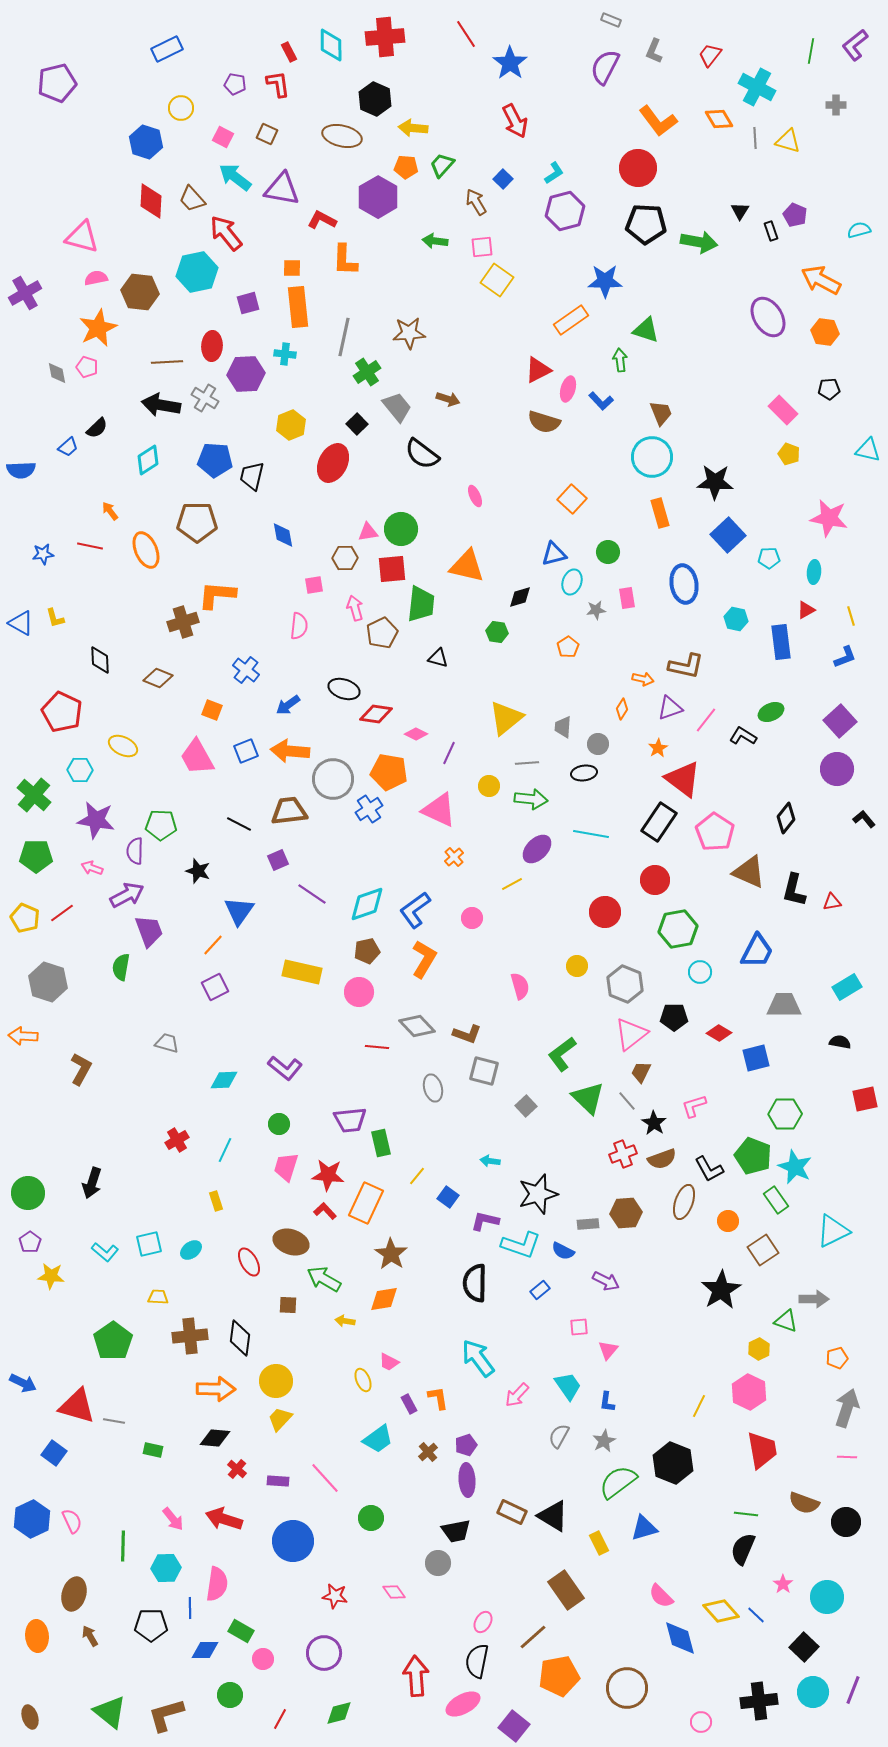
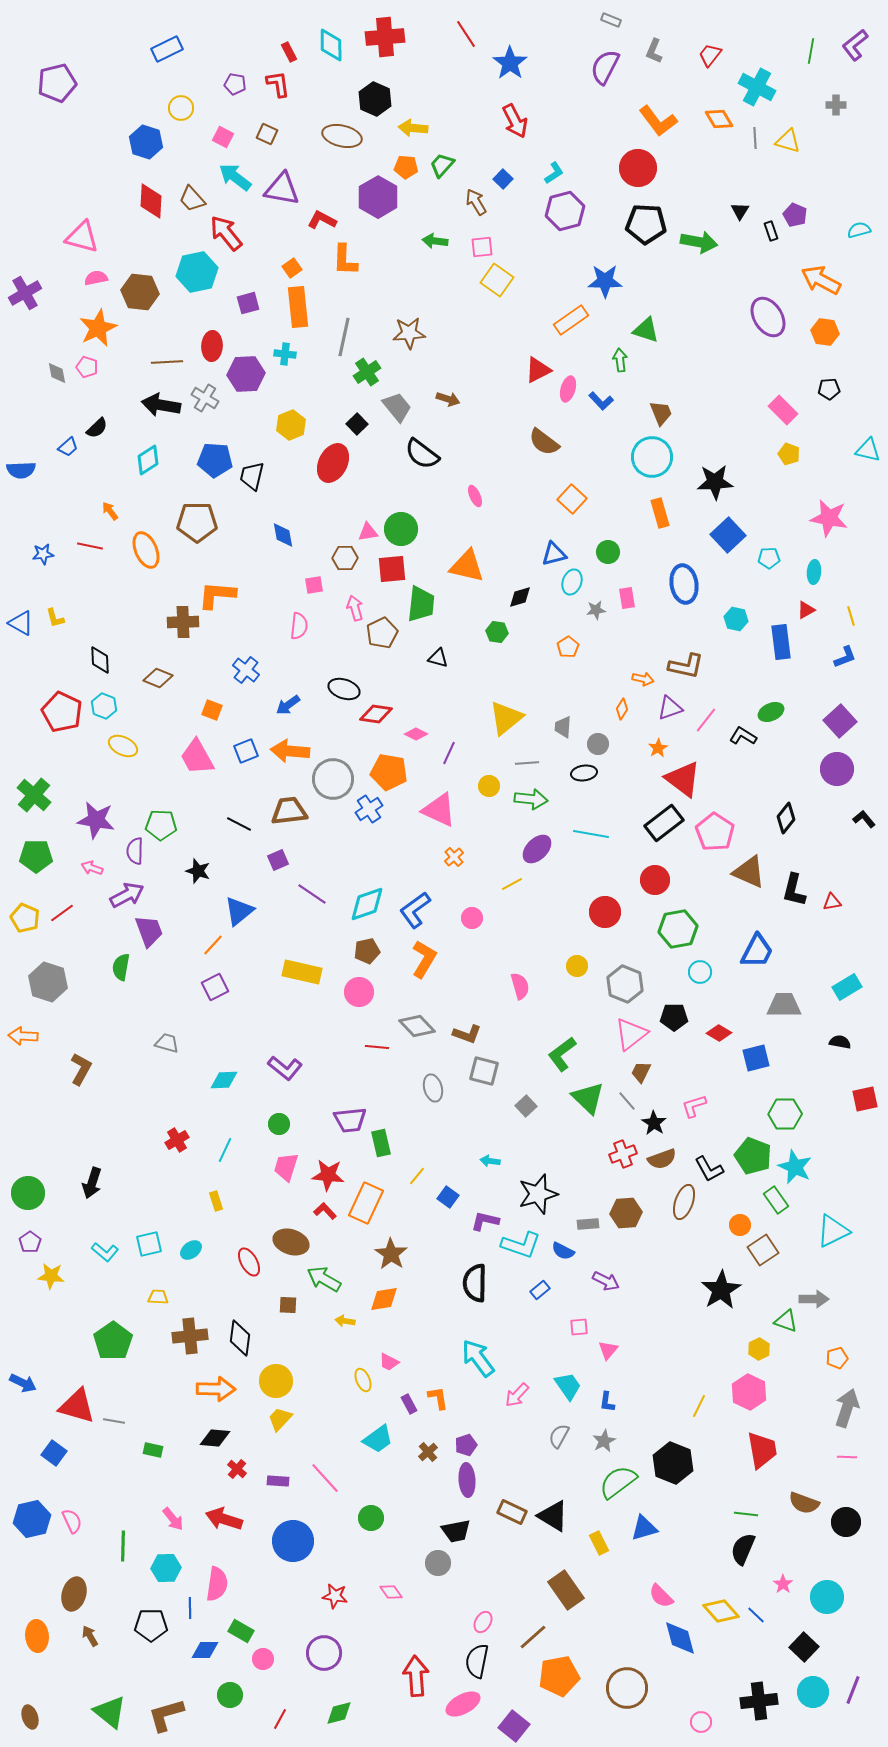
orange square at (292, 268): rotated 36 degrees counterclockwise
brown semicircle at (544, 422): moved 20 px down; rotated 20 degrees clockwise
black star at (715, 482): rotated 6 degrees counterclockwise
brown cross at (183, 622): rotated 16 degrees clockwise
cyan hexagon at (80, 770): moved 24 px right, 64 px up; rotated 20 degrees clockwise
black rectangle at (659, 822): moved 5 px right, 1 px down; rotated 18 degrees clockwise
blue triangle at (239, 911): rotated 16 degrees clockwise
orange circle at (728, 1221): moved 12 px right, 4 px down
blue hexagon at (32, 1519): rotated 12 degrees clockwise
pink diamond at (394, 1592): moved 3 px left
